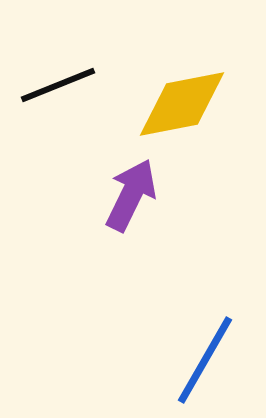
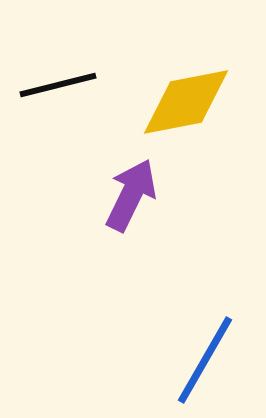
black line: rotated 8 degrees clockwise
yellow diamond: moved 4 px right, 2 px up
